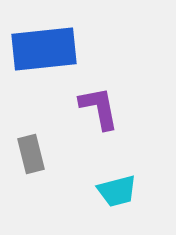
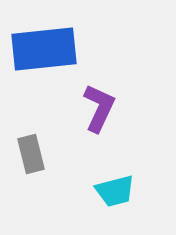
purple L-shape: rotated 36 degrees clockwise
cyan trapezoid: moved 2 px left
